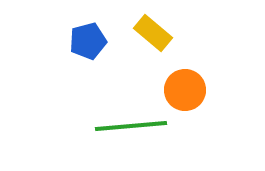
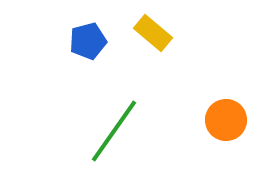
orange circle: moved 41 px right, 30 px down
green line: moved 17 px left, 5 px down; rotated 50 degrees counterclockwise
